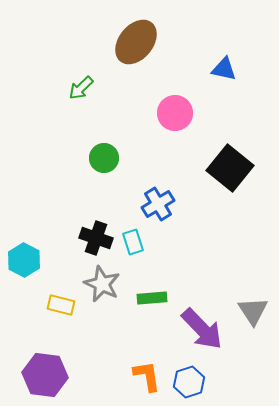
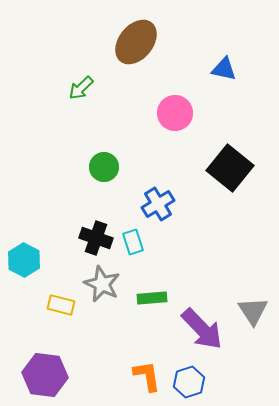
green circle: moved 9 px down
